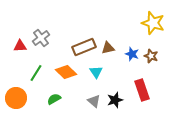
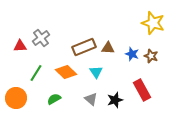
brown triangle: rotated 16 degrees clockwise
red rectangle: rotated 10 degrees counterclockwise
gray triangle: moved 3 px left, 2 px up
